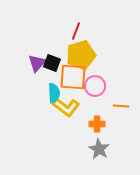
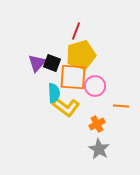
orange cross: rotated 28 degrees counterclockwise
